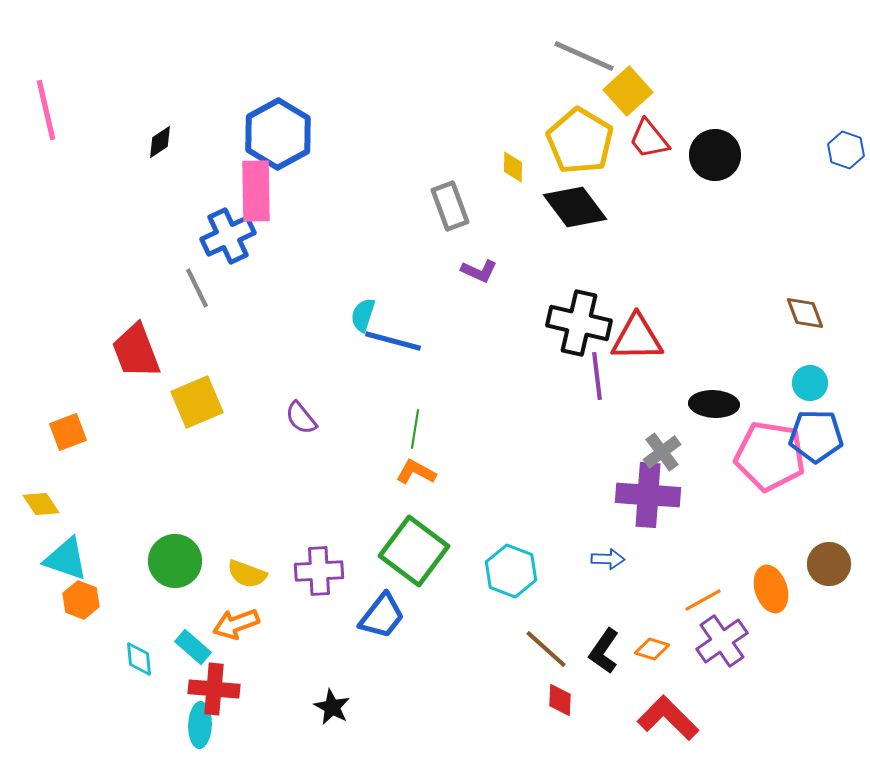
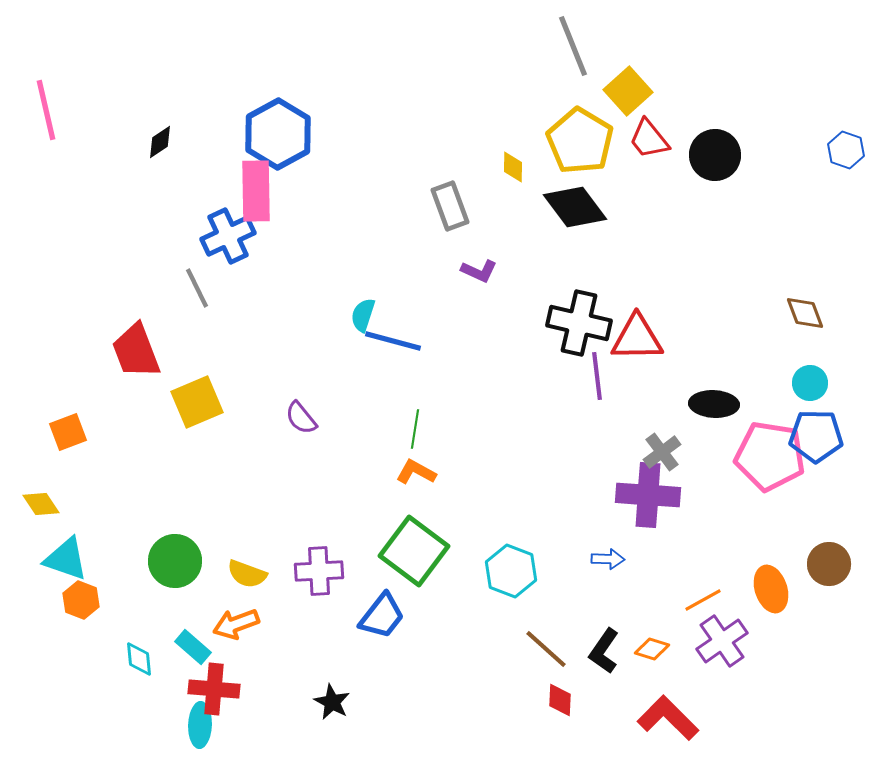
gray line at (584, 56): moved 11 px left, 10 px up; rotated 44 degrees clockwise
black star at (332, 707): moved 5 px up
